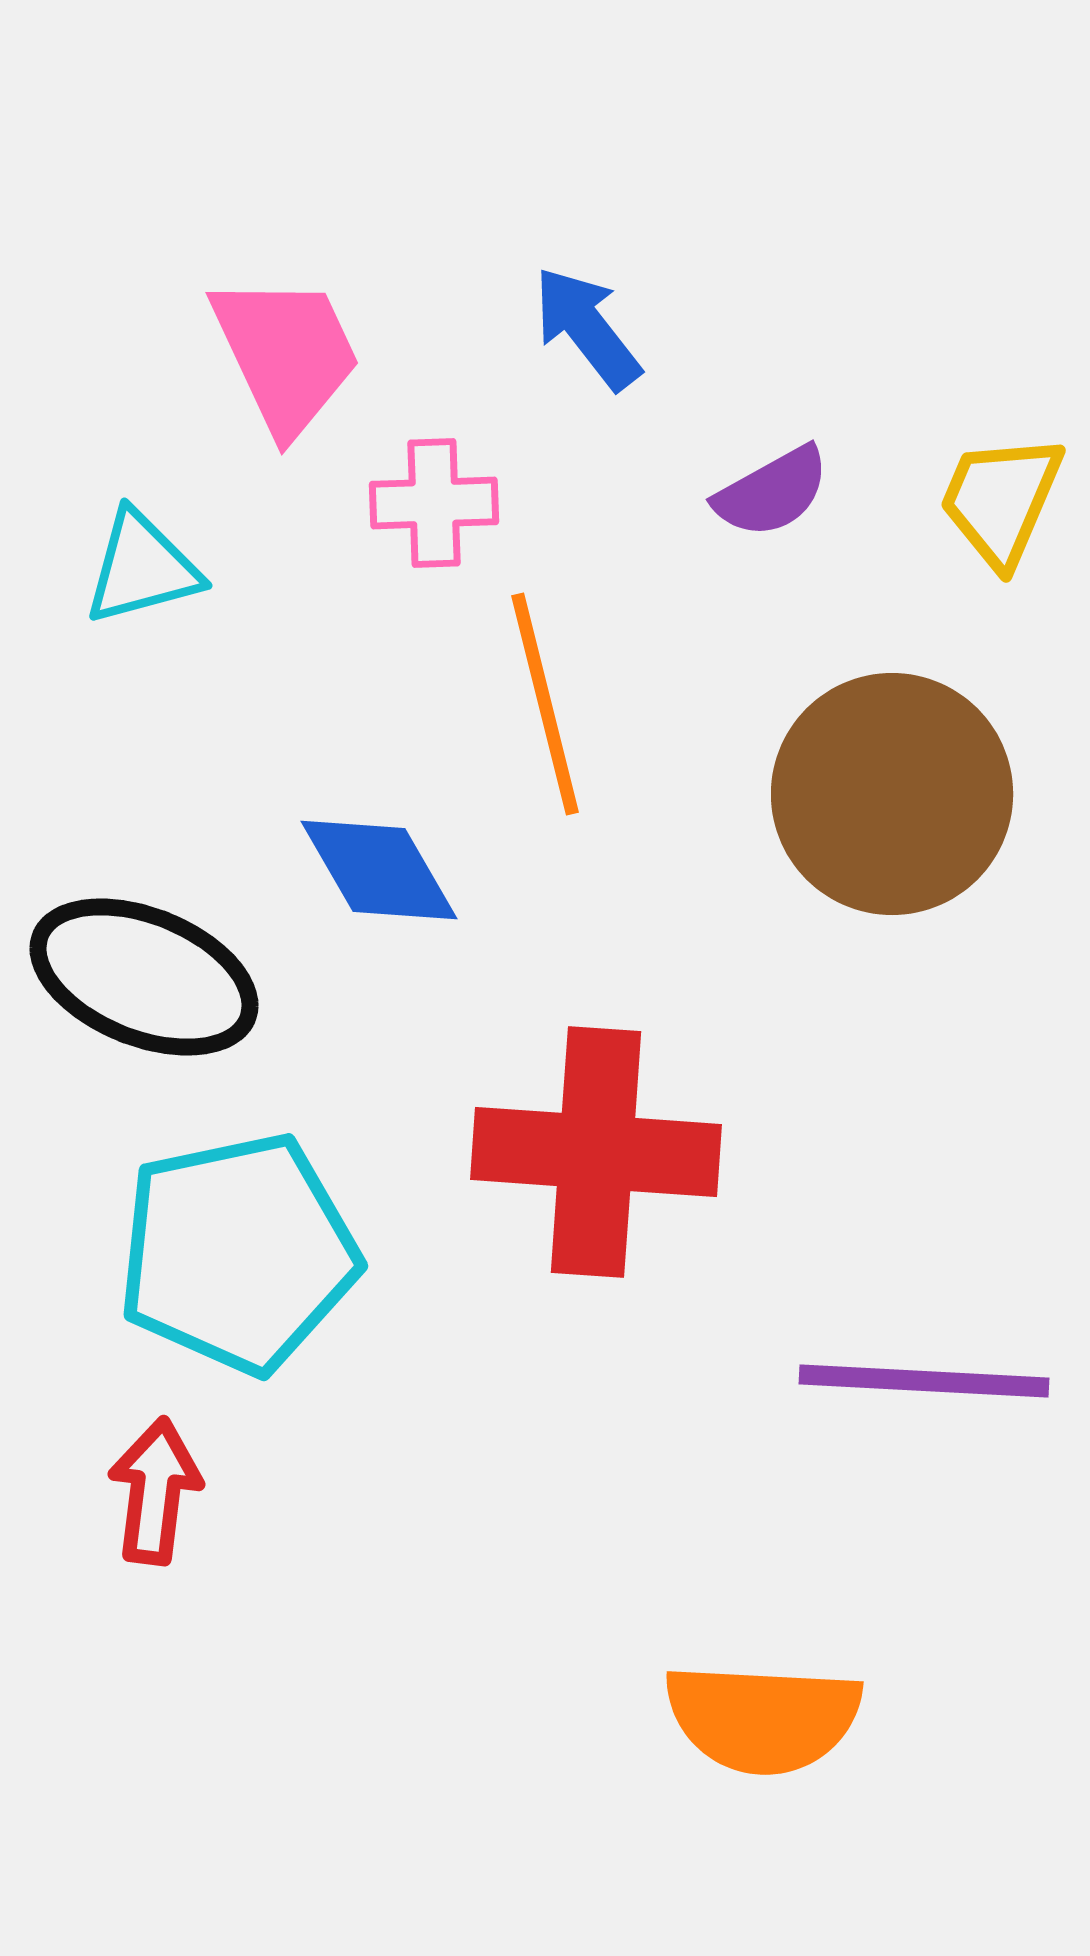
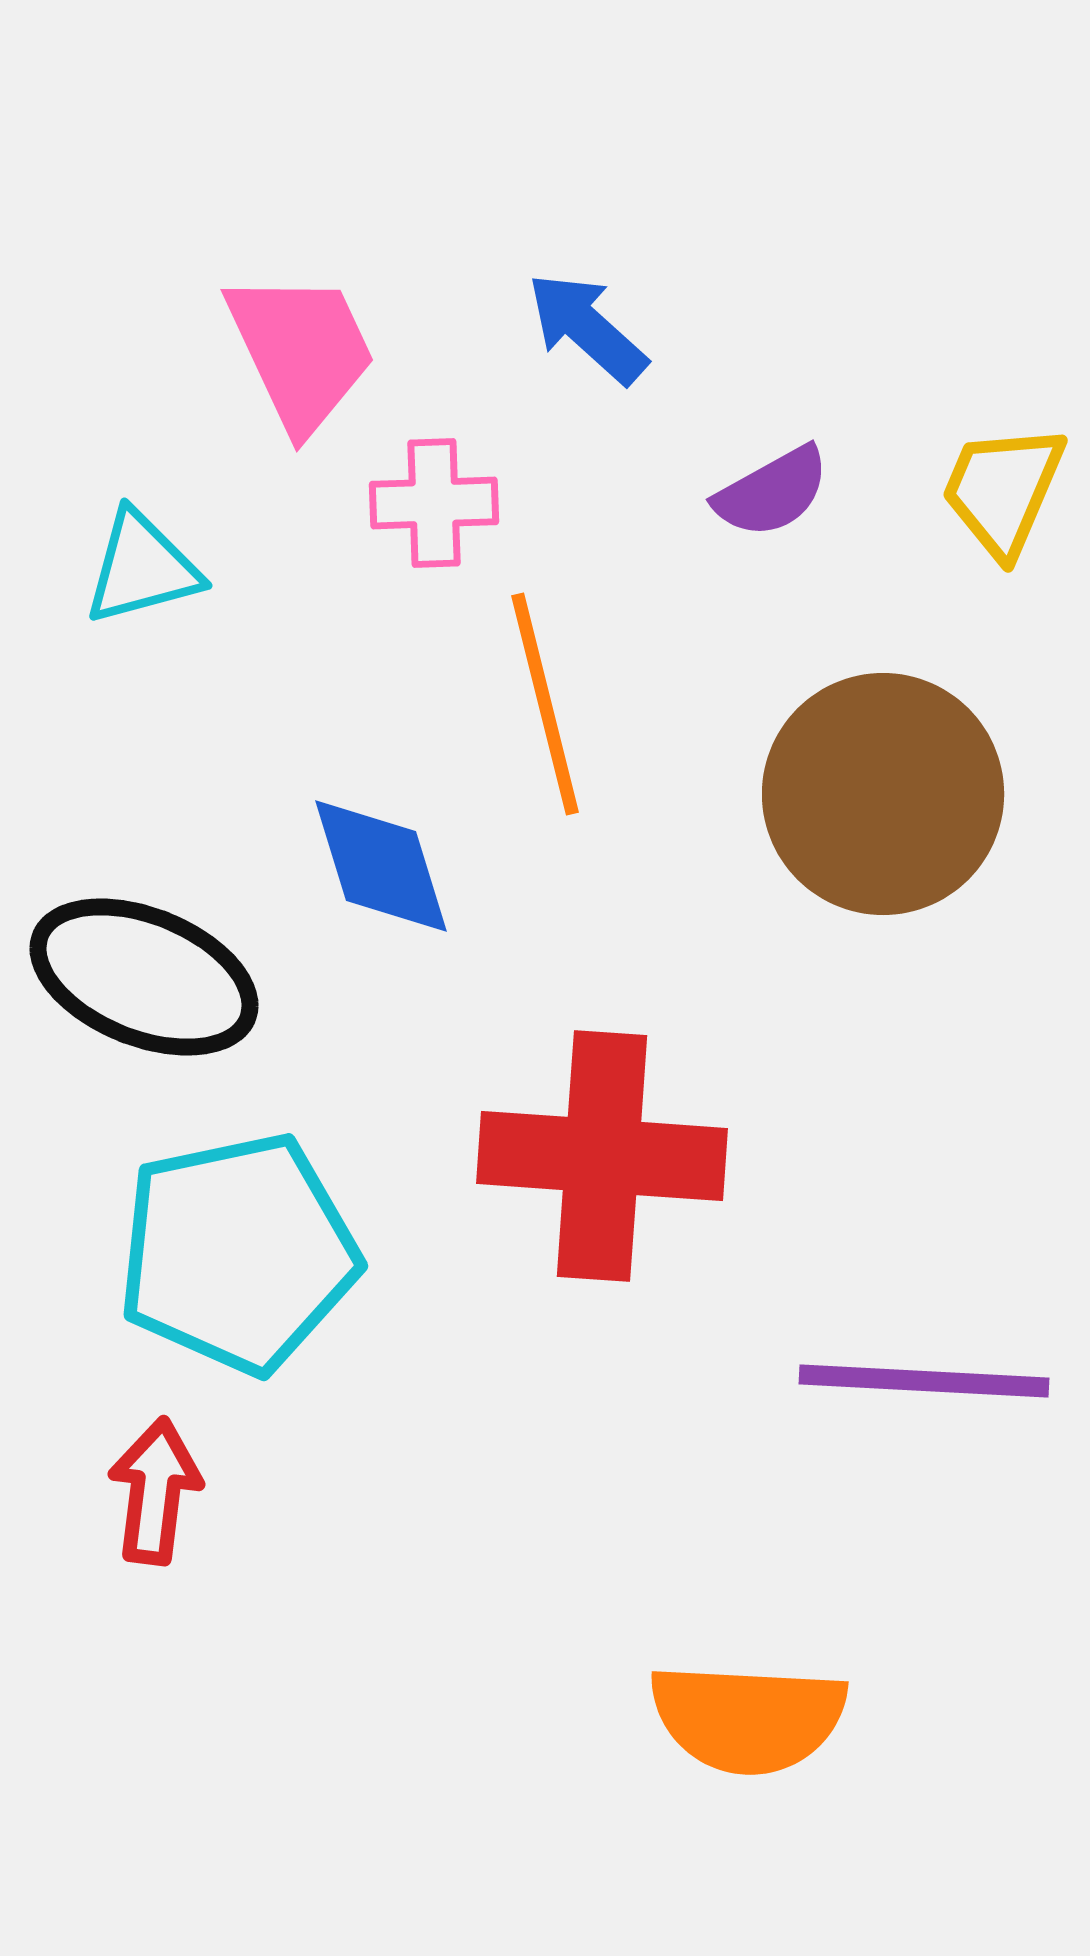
blue arrow: rotated 10 degrees counterclockwise
pink trapezoid: moved 15 px right, 3 px up
yellow trapezoid: moved 2 px right, 10 px up
brown circle: moved 9 px left
blue diamond: moved 2 px right, 4 px up; rotated 13 degrees clockwise
red cross: moved 6 px right, 4 px down
orange semicircle: moved 15 px left
